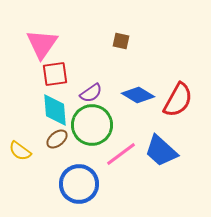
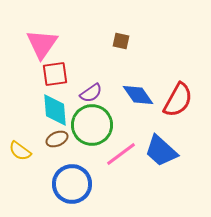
blue diamond: rotated 24 degrees clockwise
brown ellipse: rotated 15 degrees clockwise
blue circle: moved 7 px left
